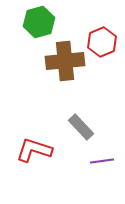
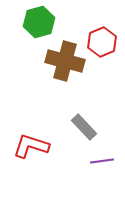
brown cross: rotated 21 degrees clockwise
gray rectangle: moved 3 px right
red L-shape: moved 3 px left, 4 px up
